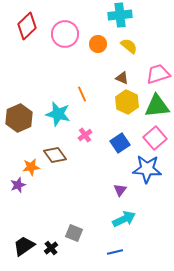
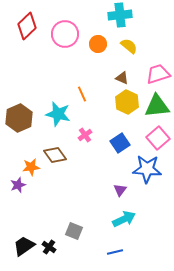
pink square: moved 3 px right
gray square: moved 2 px up
black cross: moved 2 px left, 1 px up; rotated 16 degrees counterclockwise
